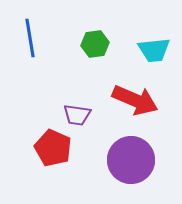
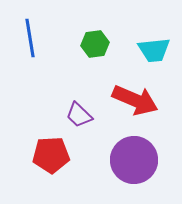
purple trapezoid: moved 2 px right; rotated 36 degrees clockwise
red pentagon: moved 2 px left, 7 px down; rotated 27 degrees counterclockwise
purple circle: moved 3 px right
